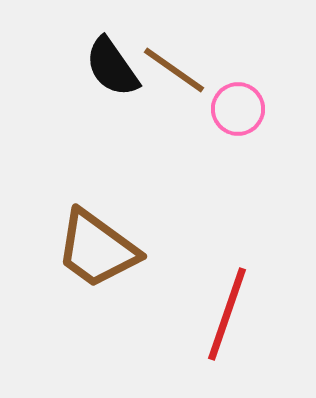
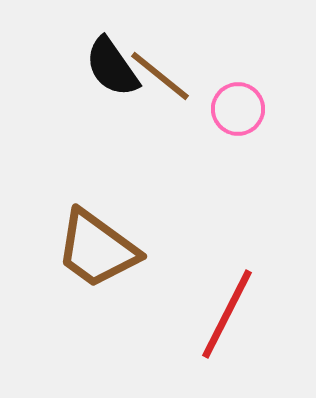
brown line: moved 14 px left, 6 px down; rotated 4 degrees clockwise
red line: rotated 8 degrees clockwise
